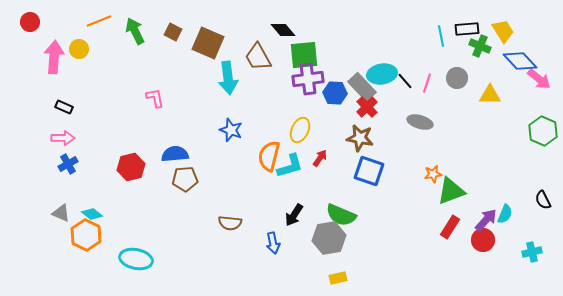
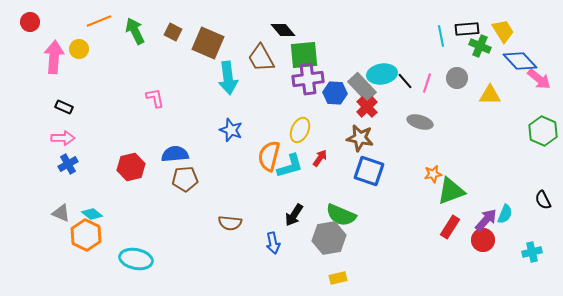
brown trapezoid at (258, 57): moved 3 px right, 1 px down
